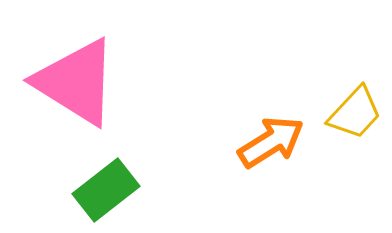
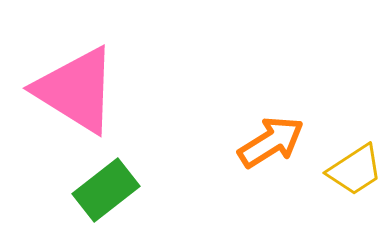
pink triangle: moved 8 px down
yellow trapezoid: moved 57 px down; rotated 14 degrees clockwise
